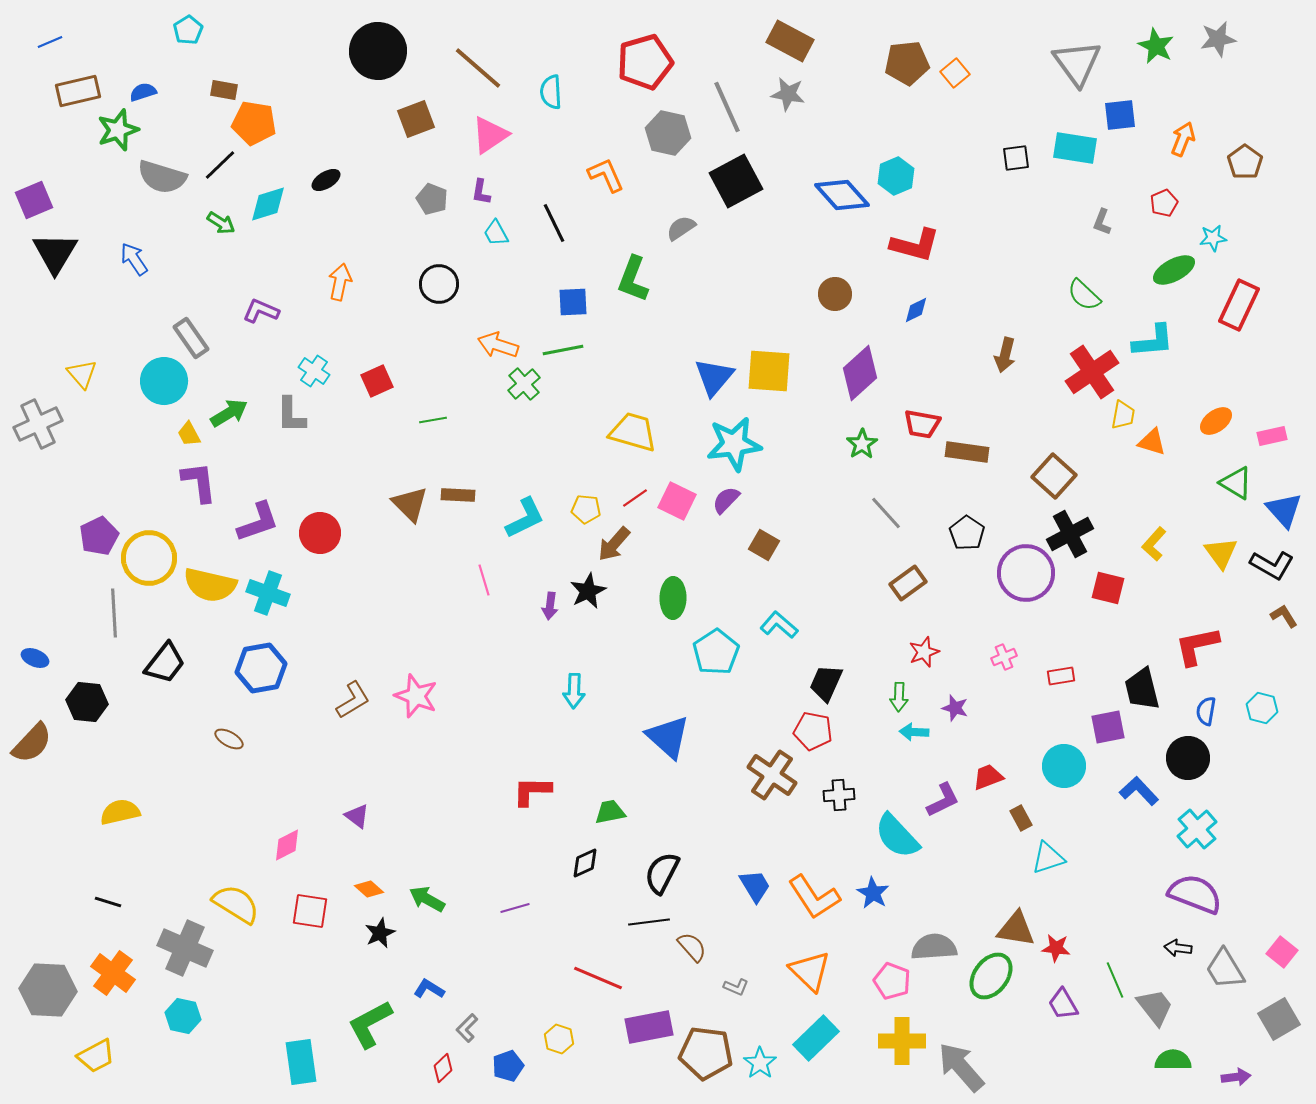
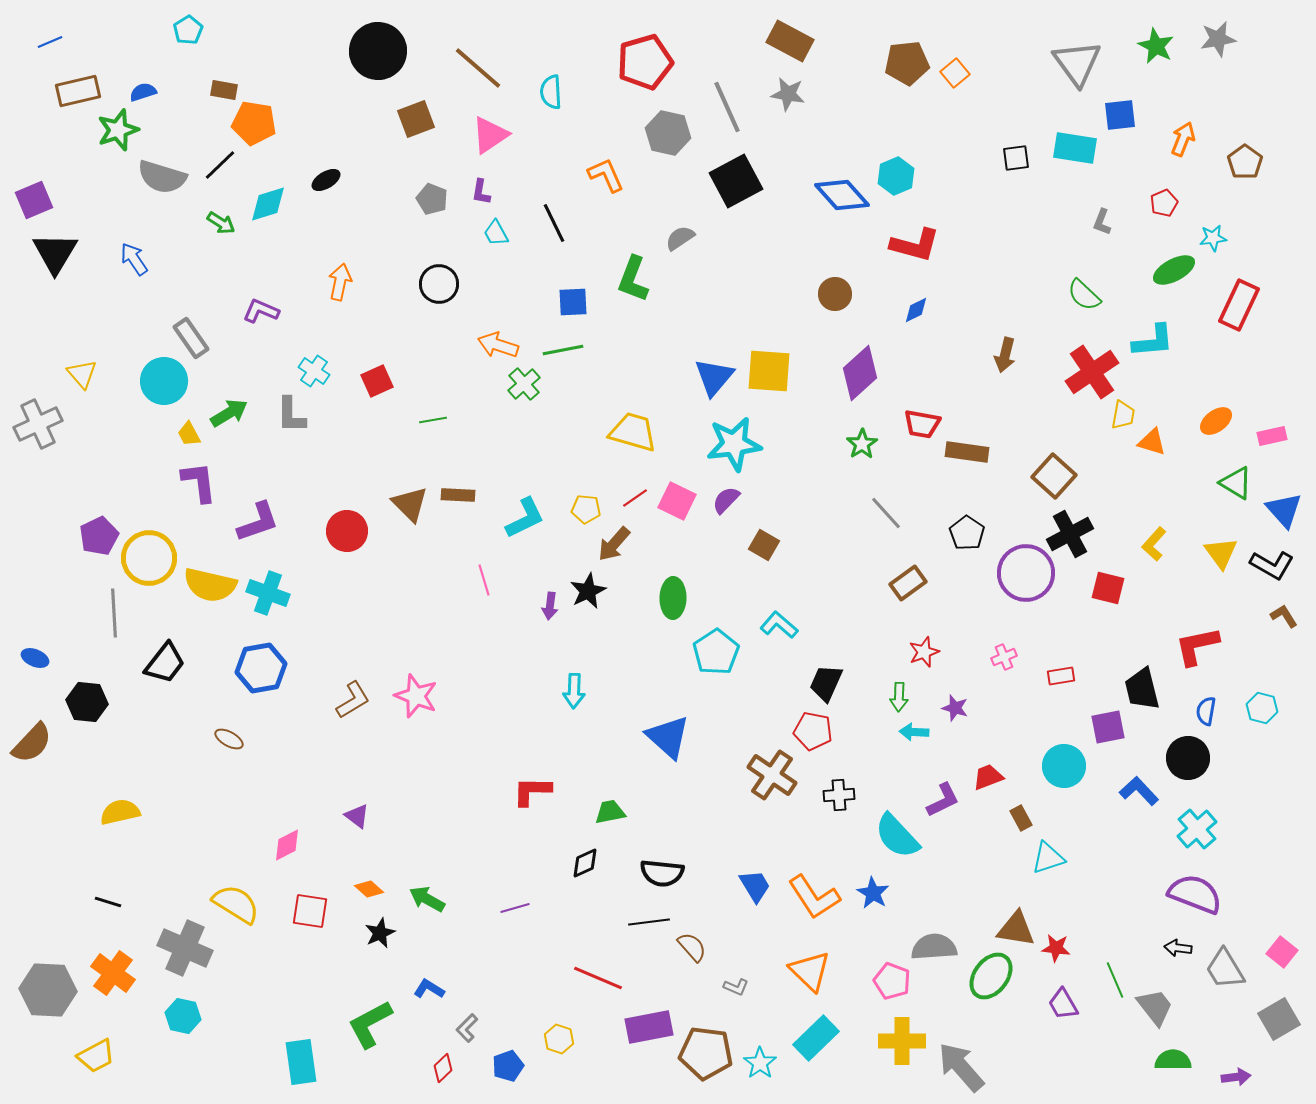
gray semicircle at (681, 228): moved 1 px left, 10 px down
red circle at (320, 533): moved 27 px right, 2 px up
black semicircle at (662, 873): rotated 111 degrees counterclockwise
